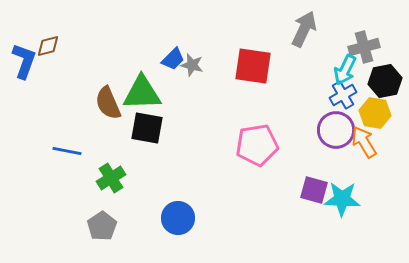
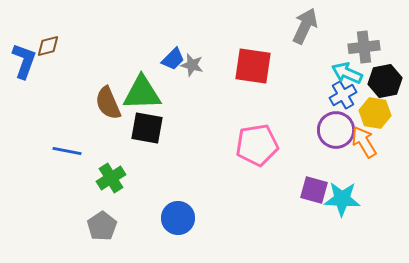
gray arrow: moved 1 px right, 3 px up
gray cross: rotated 8 degrees clockwise
cyan arrow: moved 2 px right, 3 px down; rotated 88 degrees clockwise
